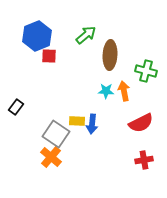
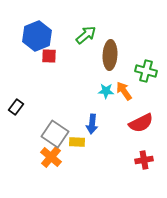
orange arrow: rotated 24 degrees counterclockwise
yellow rectangle: moved 21 px down
gray square: moved 1 px left
